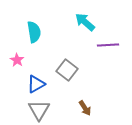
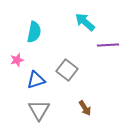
cyan semicircle: rotated 20 degrees clockwise
pink star: rotated 24 degrees clockwise
blue triangle: moved 4 px up; rotated 12 degrees clockwise
